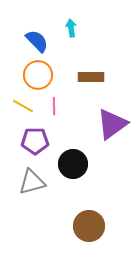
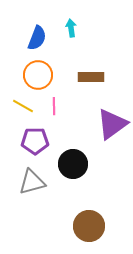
blue semicircle: moved 3 px up; rotated 65 degrees clockwise
